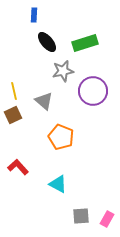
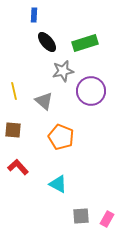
purple circle: moved 2 px left
brown square: moved 15 px down; rotated 30 degrees clockwise
